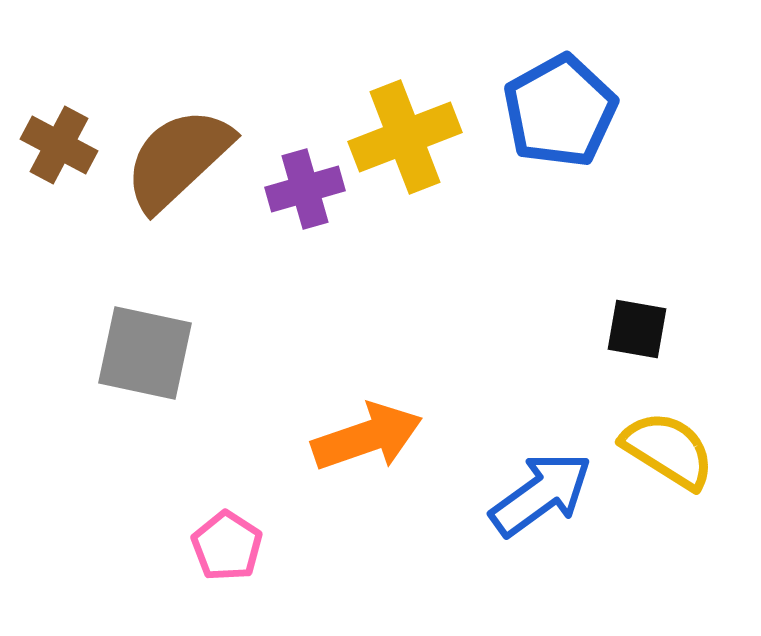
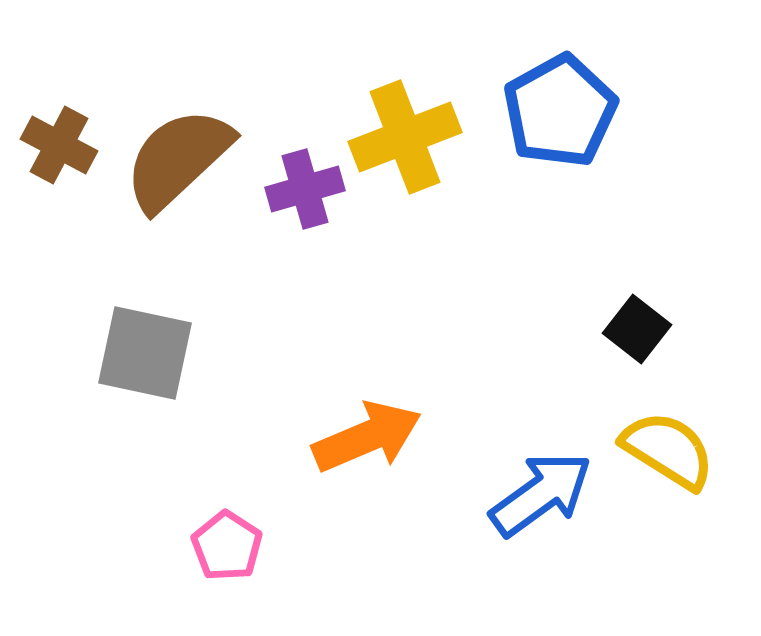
black square: rotated 28 degrees clockwise
orange arrow: rotated 4 degrees counterclockwise
